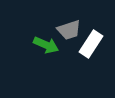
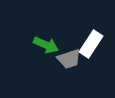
gray trapezoid: moved 29 px down
